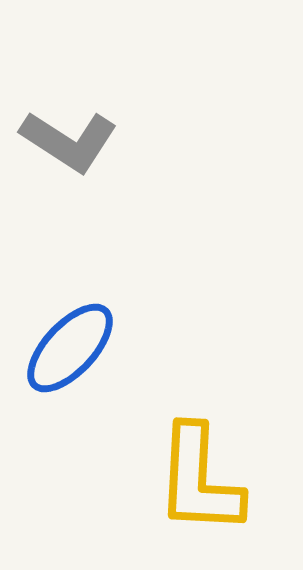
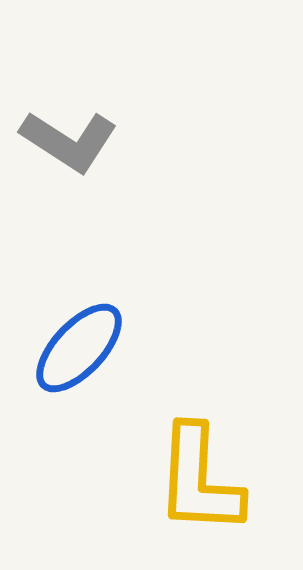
blue ellipse: moved 9 px right
